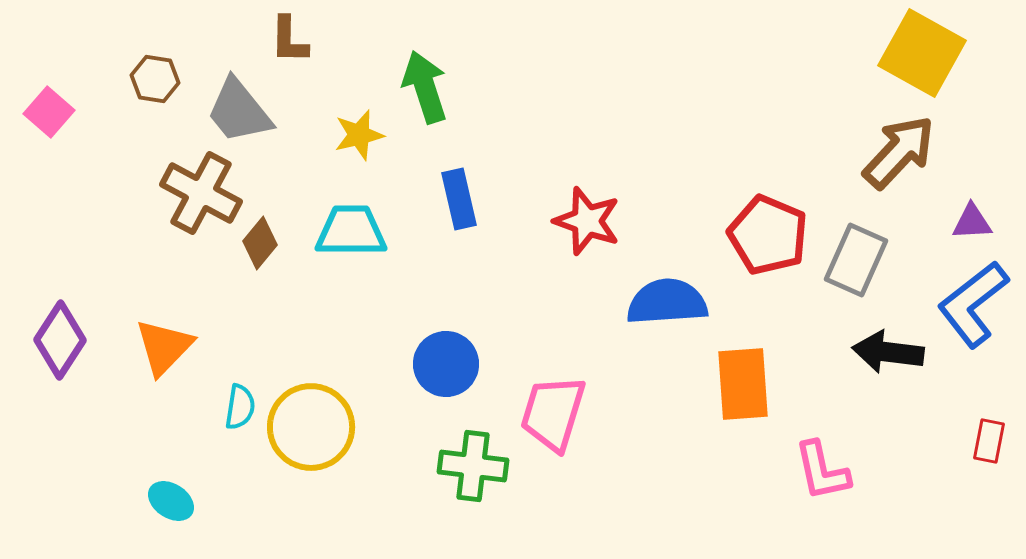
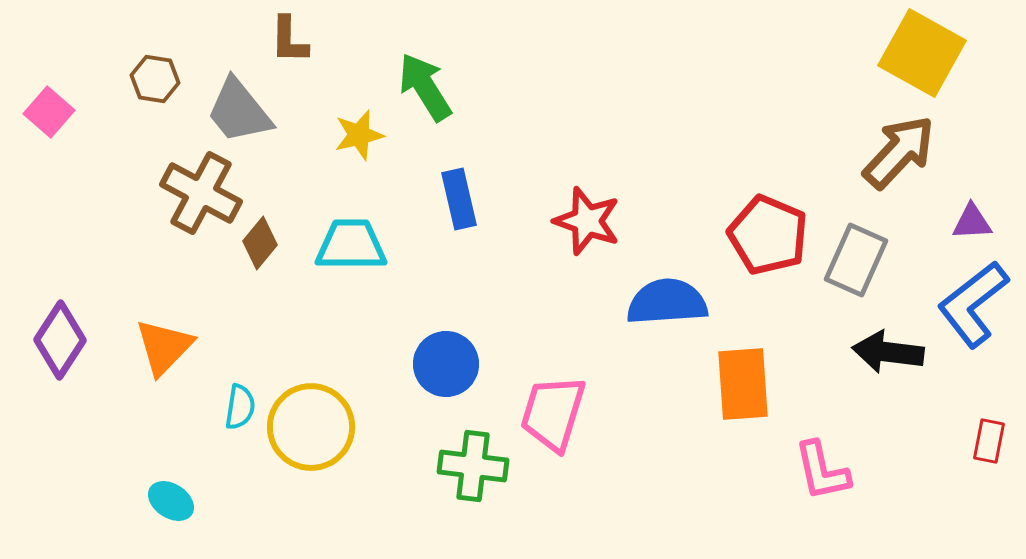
green arrow: rotated 14 degrees counterclockwise
cyan trapezoid: moved 14 px down
